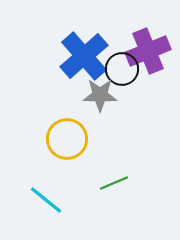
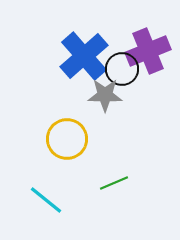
gray star: moved 5 px right
